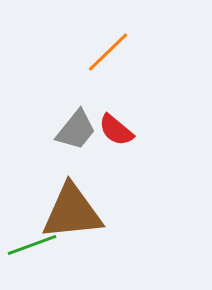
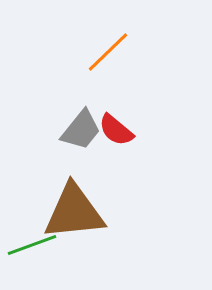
gray trapezoid: moved 5 px right
brown triangle: moved 2 px right
